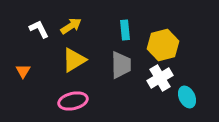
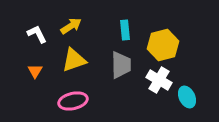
white L-shape: moved 2 px left, 5 px down
yellow triangle: rotated 12 degrees clockwise
orange triangle: moved 12 px right
white cross: moved 1 px left, 2 px down; rotated 30 degrees counterclockwise
